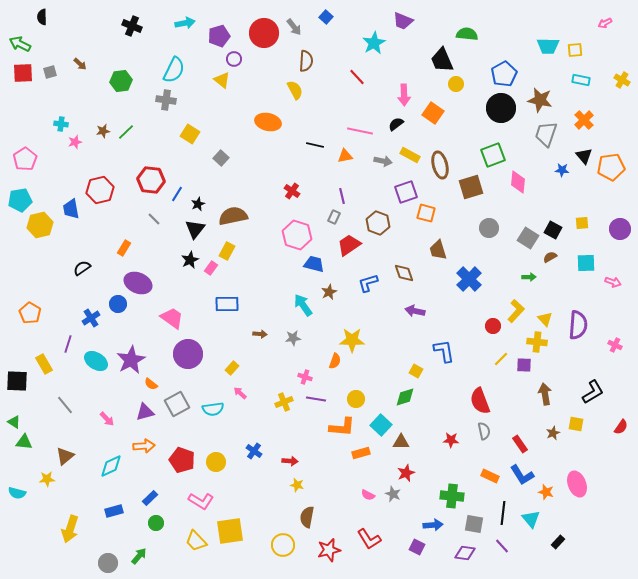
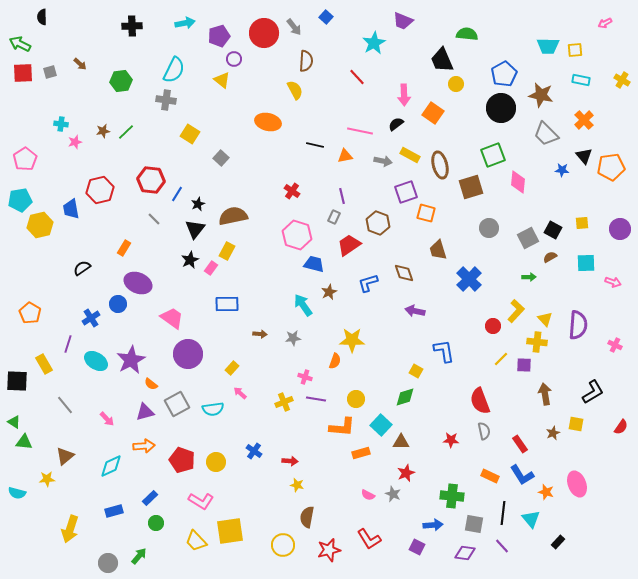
black cross at (132, 26): rotated 24 degrees counterclockwise
brown star at (540, 100): moved 1 px right, 5 px up
gray trapezoid at (546, 134): rotated 64 degrees counterclockwise
gray square at (528, 238): rotated 30 degrees clockwise
